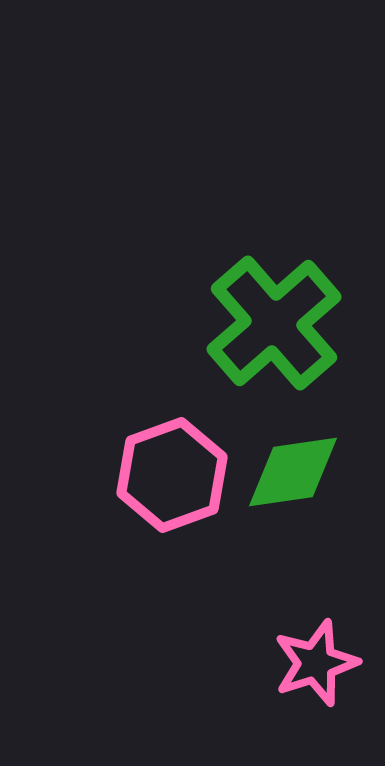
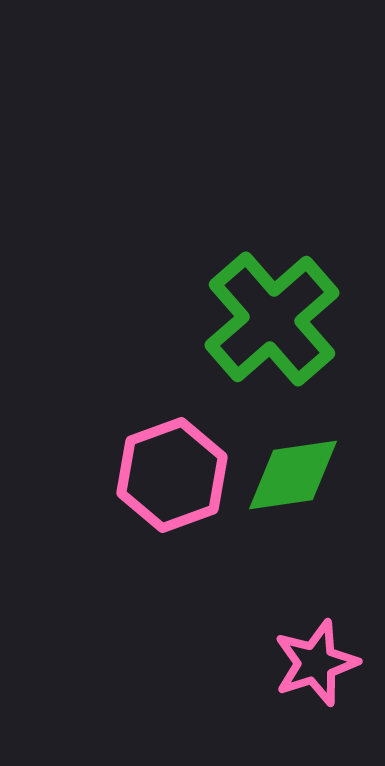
green cross: moved 2 px left, 4 px up
green diamond: moved 3 px down
